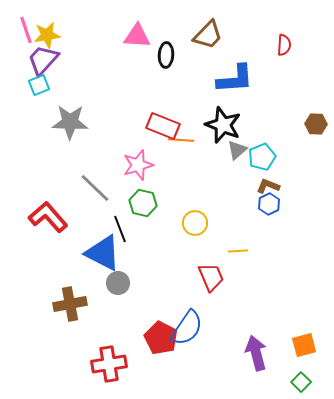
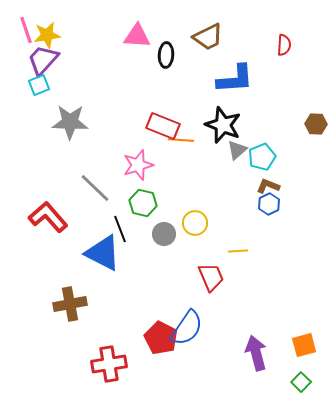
brown trapezoid: moved 2 px down; rotated 20 degrees clockwise
gray circle: moved 46 px right, 49 px up
